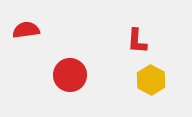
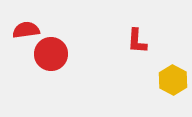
red circle: moved 19 px left, 21 px up
yellow hexagon: moved 22 px right
